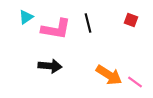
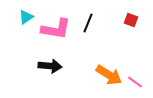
black line: rotated 36 degrees clockwise
